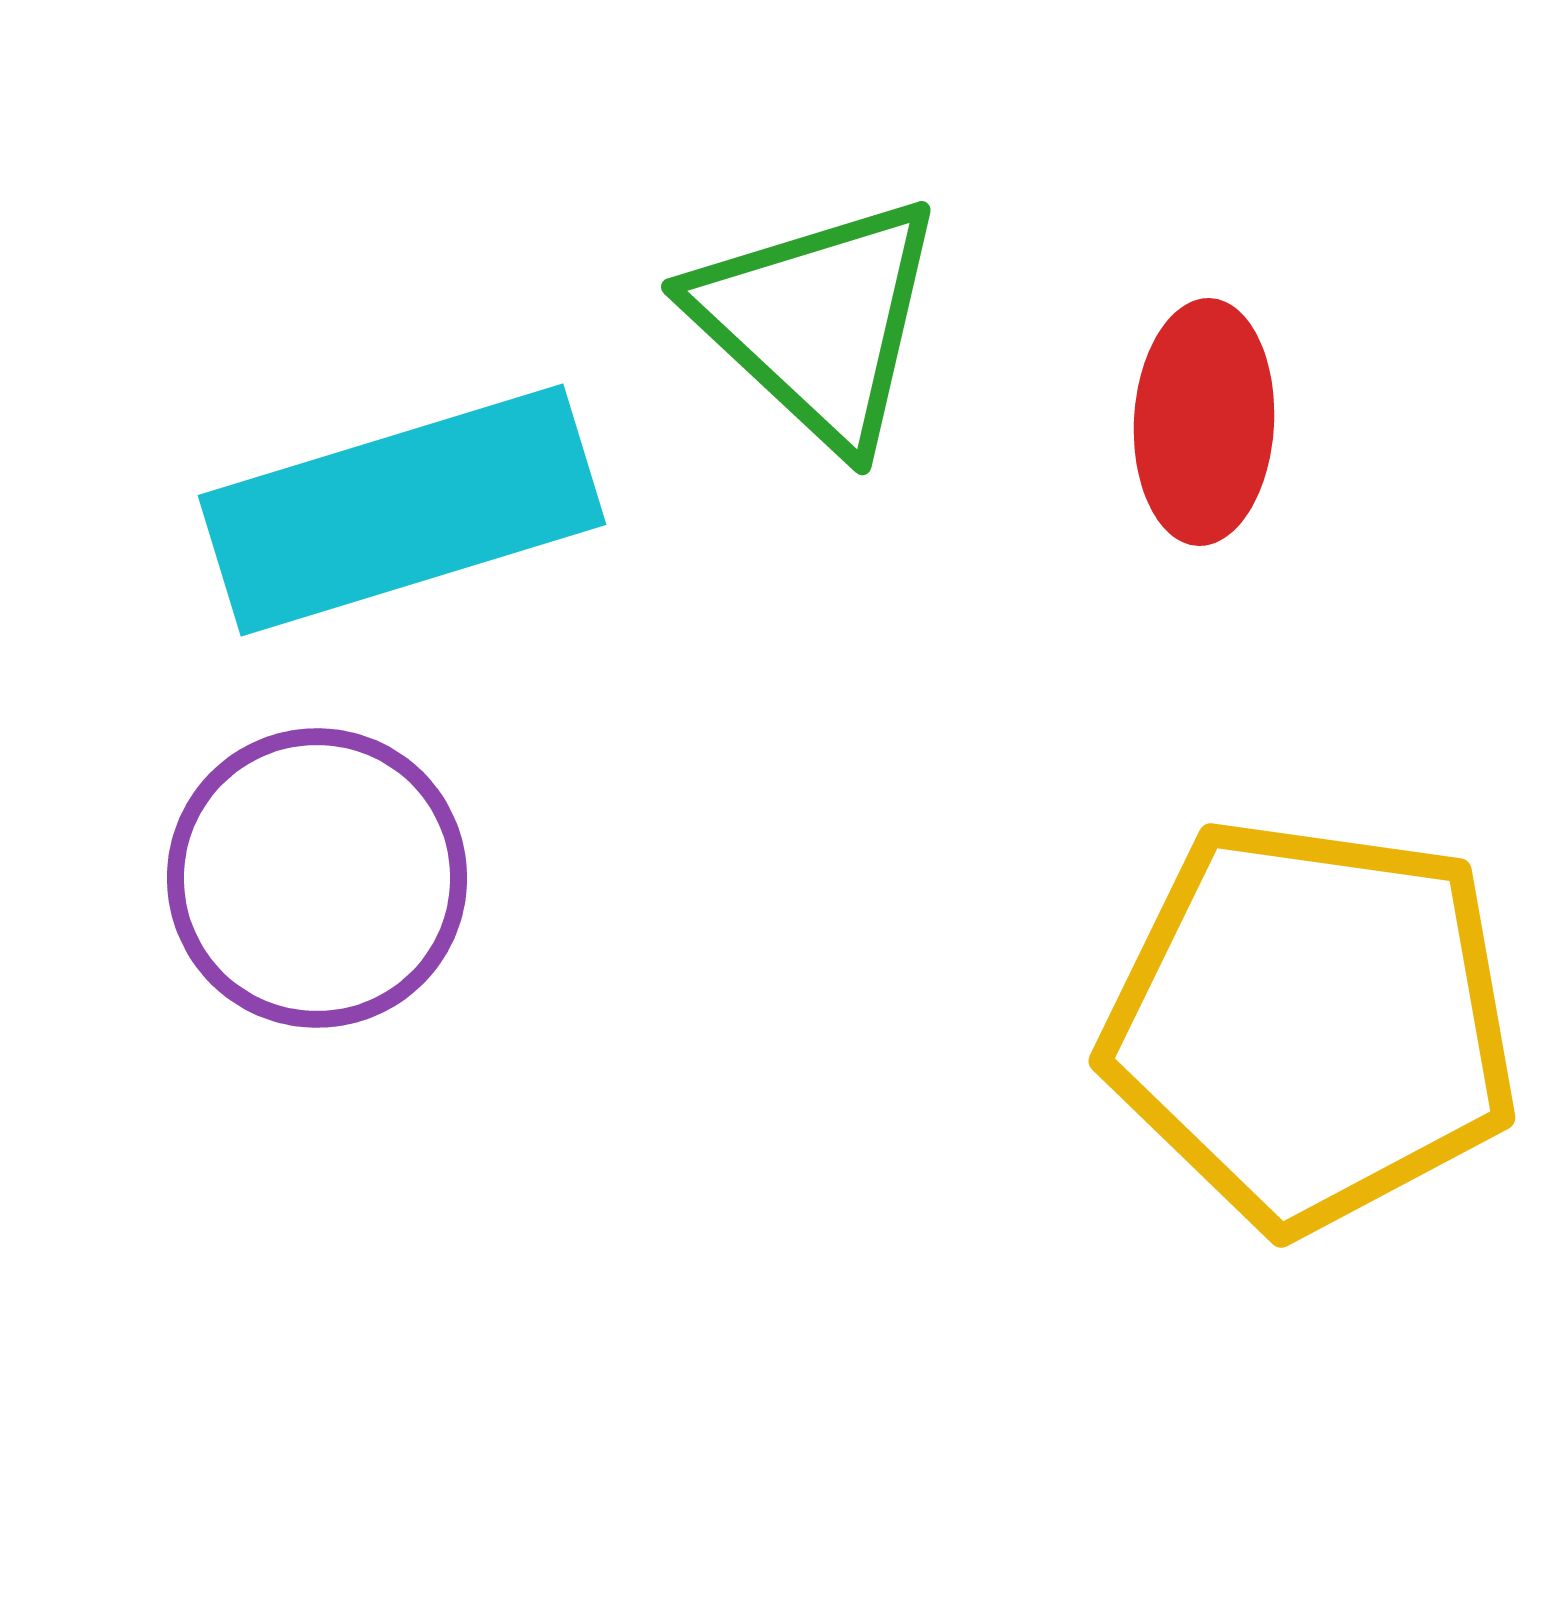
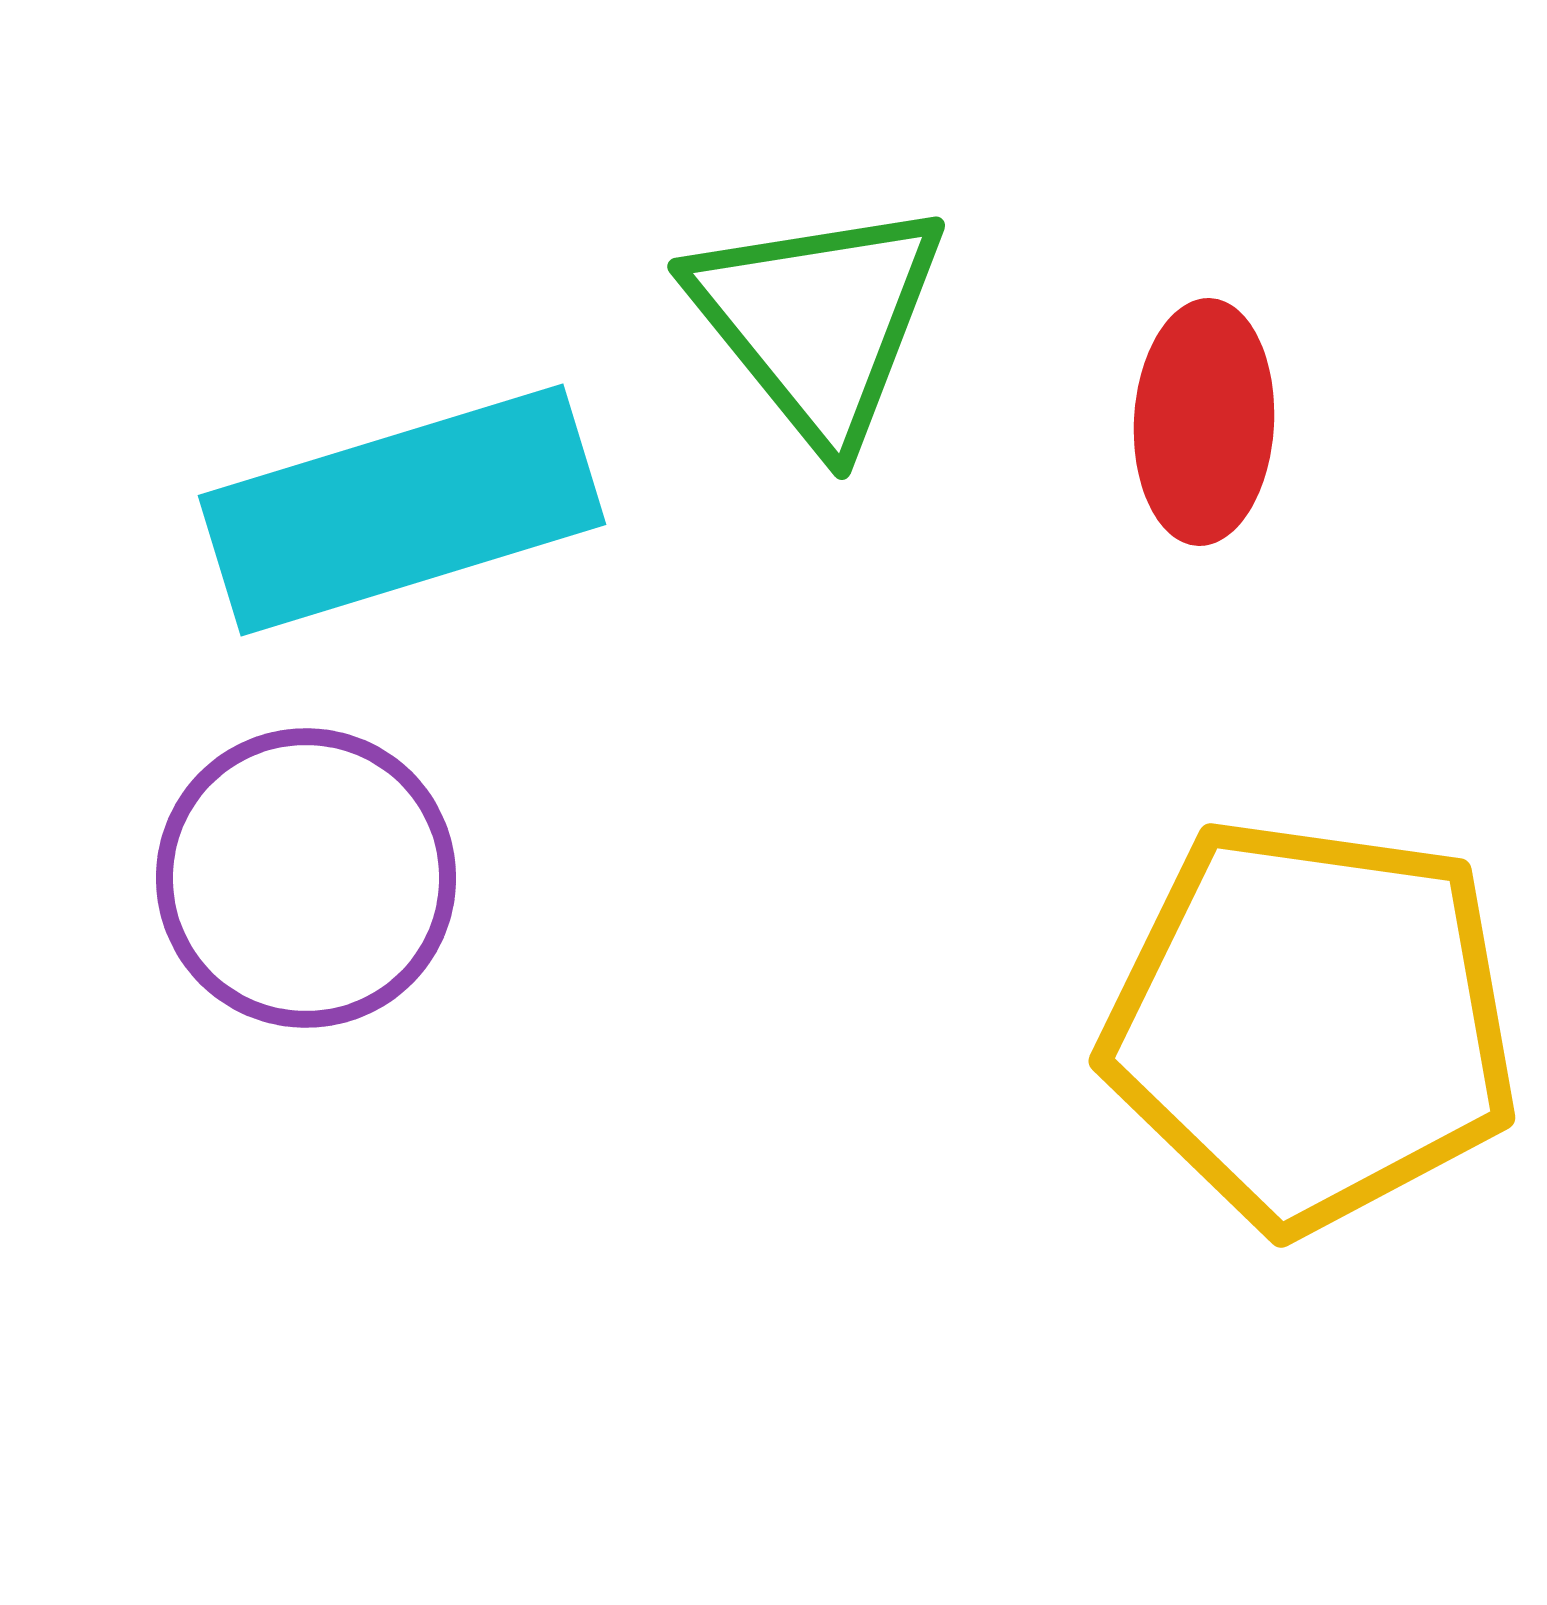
green triangle: rotated 8 degrees clockwise
purple circle: moved 11 px left
